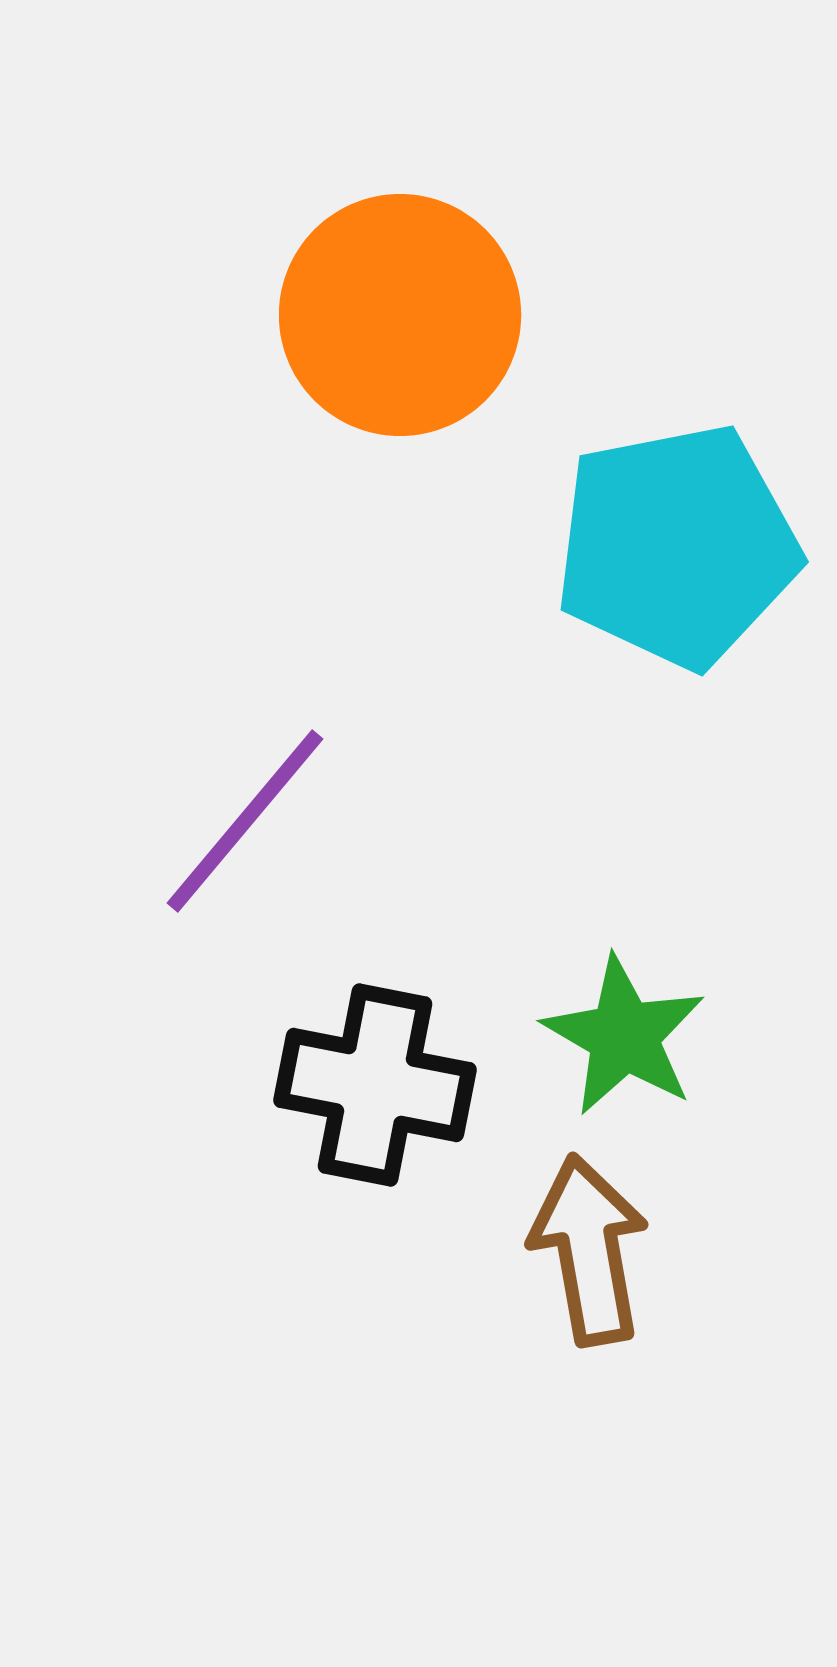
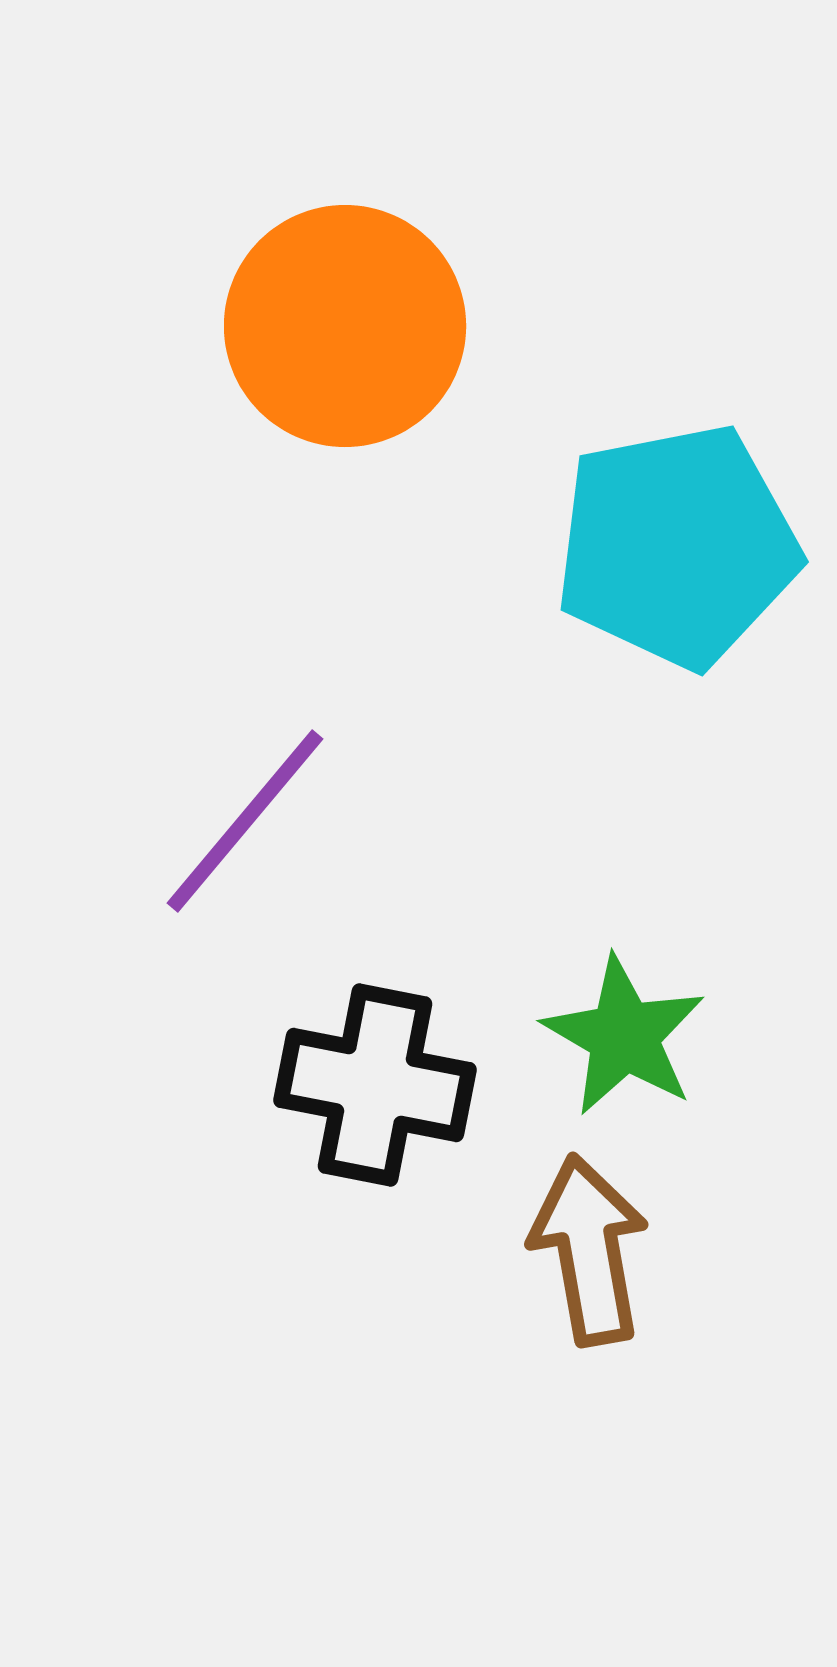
orange circle: moved 55 px left, 11 px down
